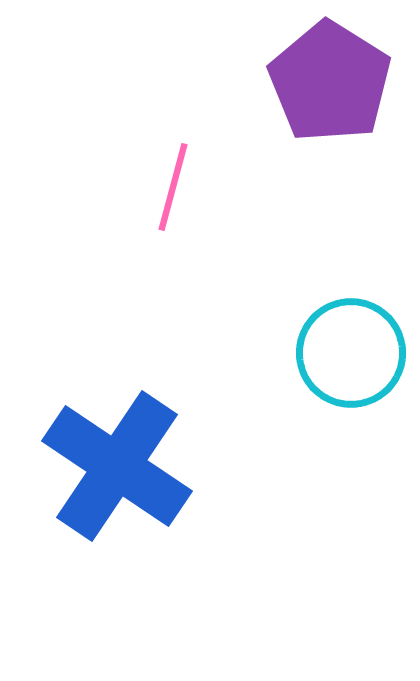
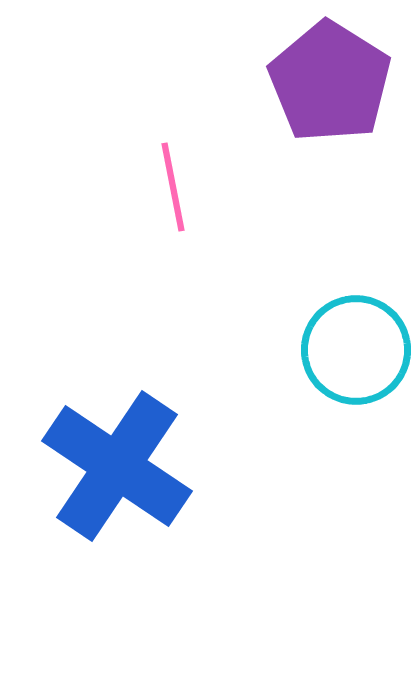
pink line: rotated 26 degrees counterclockwise
cyan circle: moved 5 px right, 3 px up
